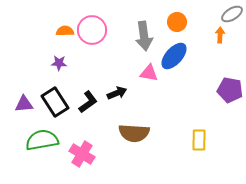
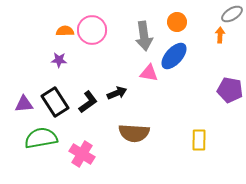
purple star: moved 3 px up
green semicircle: moved 1 px left, 2 px up
